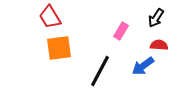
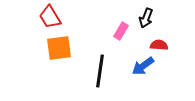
black arrow: moved 10 px left; rotated 12 degrees counterclockwise
black line: rotated 20 degrees counterclockwise
